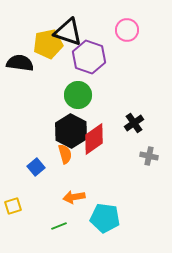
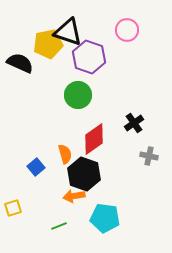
black semicircle: rotated 16 degrees clockwise
black hexagon: moved 13 px right, 43 px down; rotated 8 degrees counterclockwise
orange arrow: moved 1 px up
yellow square: moved 2 px down
